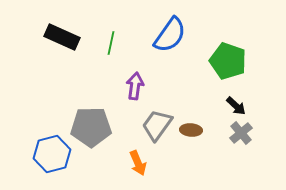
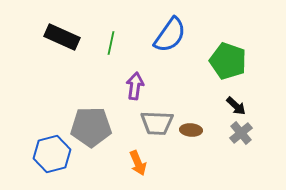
gray trapezoid: moved 2 px up; rotated 124 degrees counterclockwise
